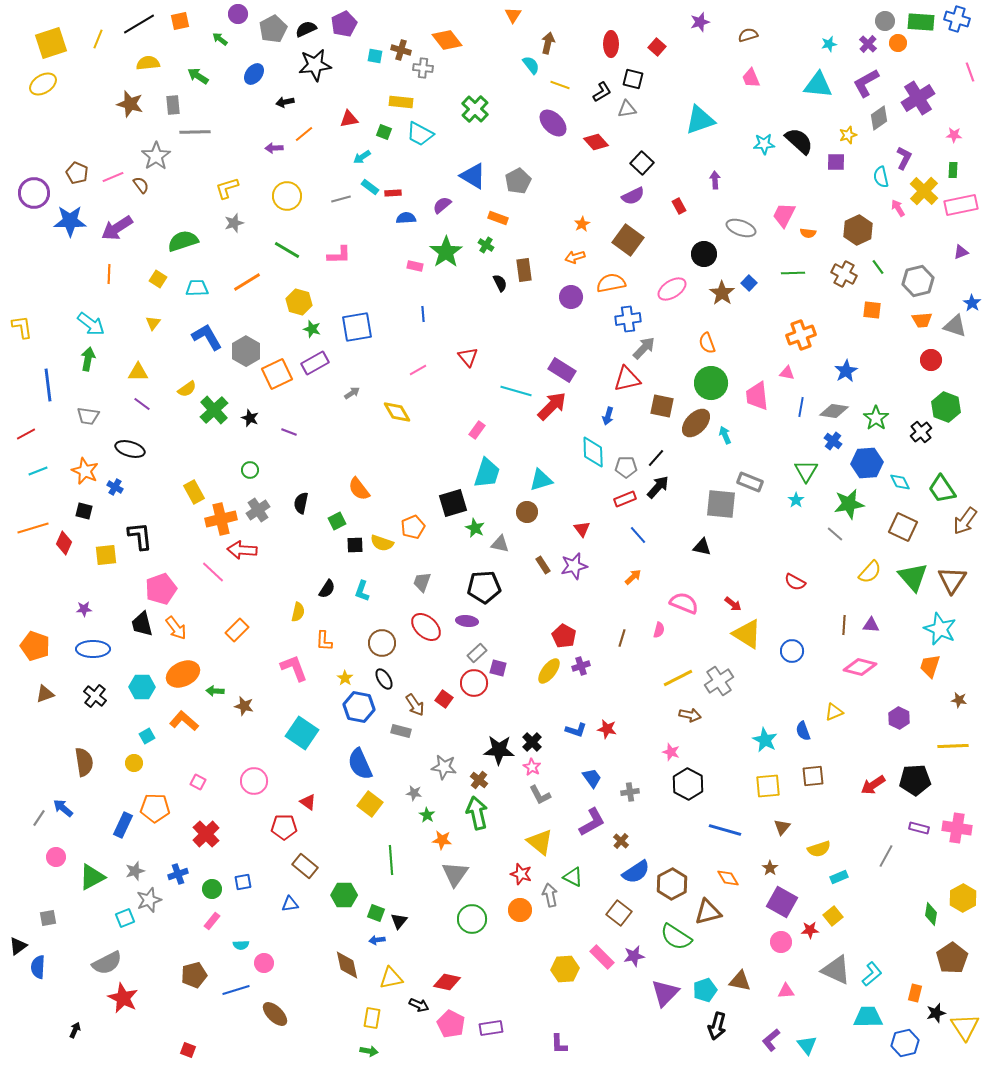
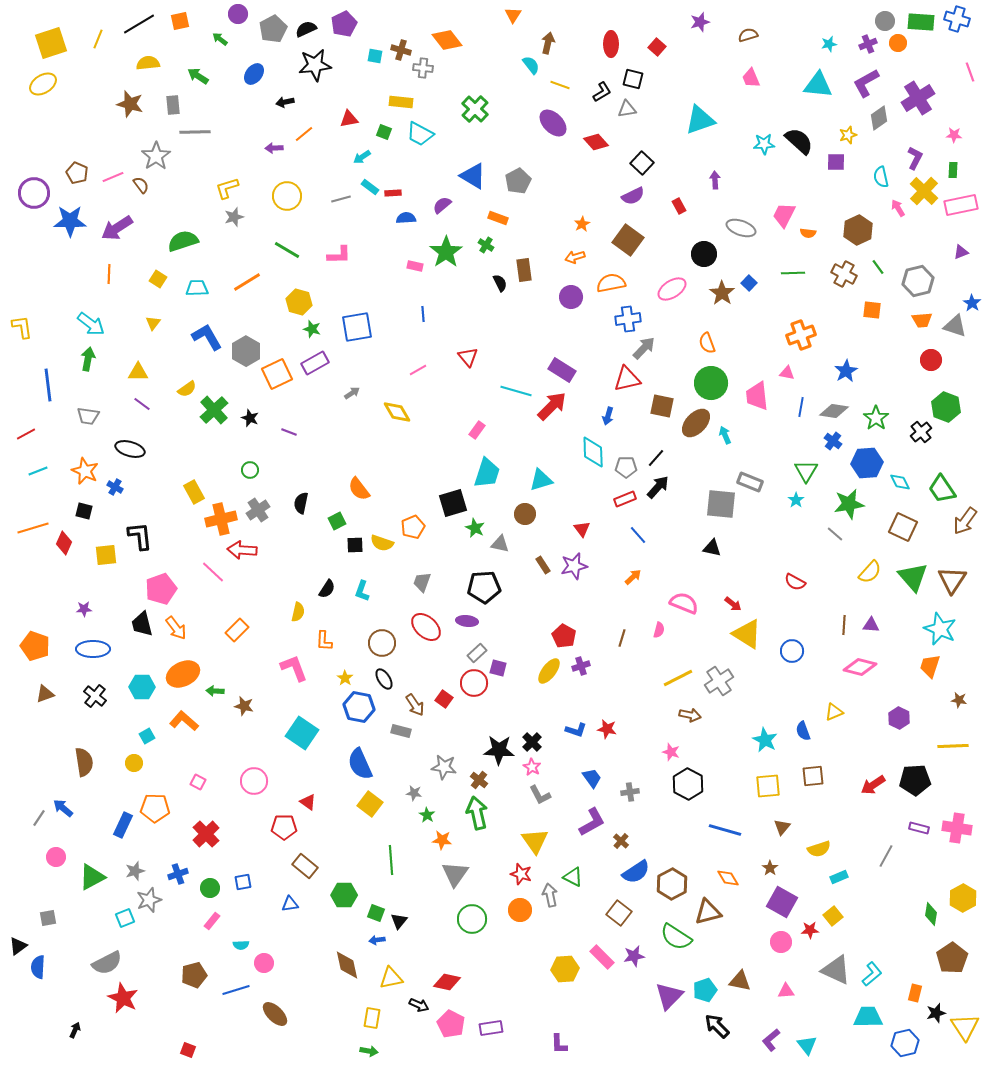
purple cross at (868, 44): rotated 24 degrees clockwise
purple L-shape at (904, 158): moved 11 px right
gray star at (234, 223): moved 6 px up
brown circle at (527, 512): moved 2 px left, 2 px down
black triangle at (702, 547): moved 10 px right, 1 px down
yellow triangle at (540, 842): moved 5 px left, 1 px up; rotated 16 degrees clockwise
green circle at (212, 889): moved 2 px left, 1 px up
purple triangle at (665, 993): moved 4 px right, 3 px down
black arrow at (717, 1026): rotated 120 degrees clockwise
